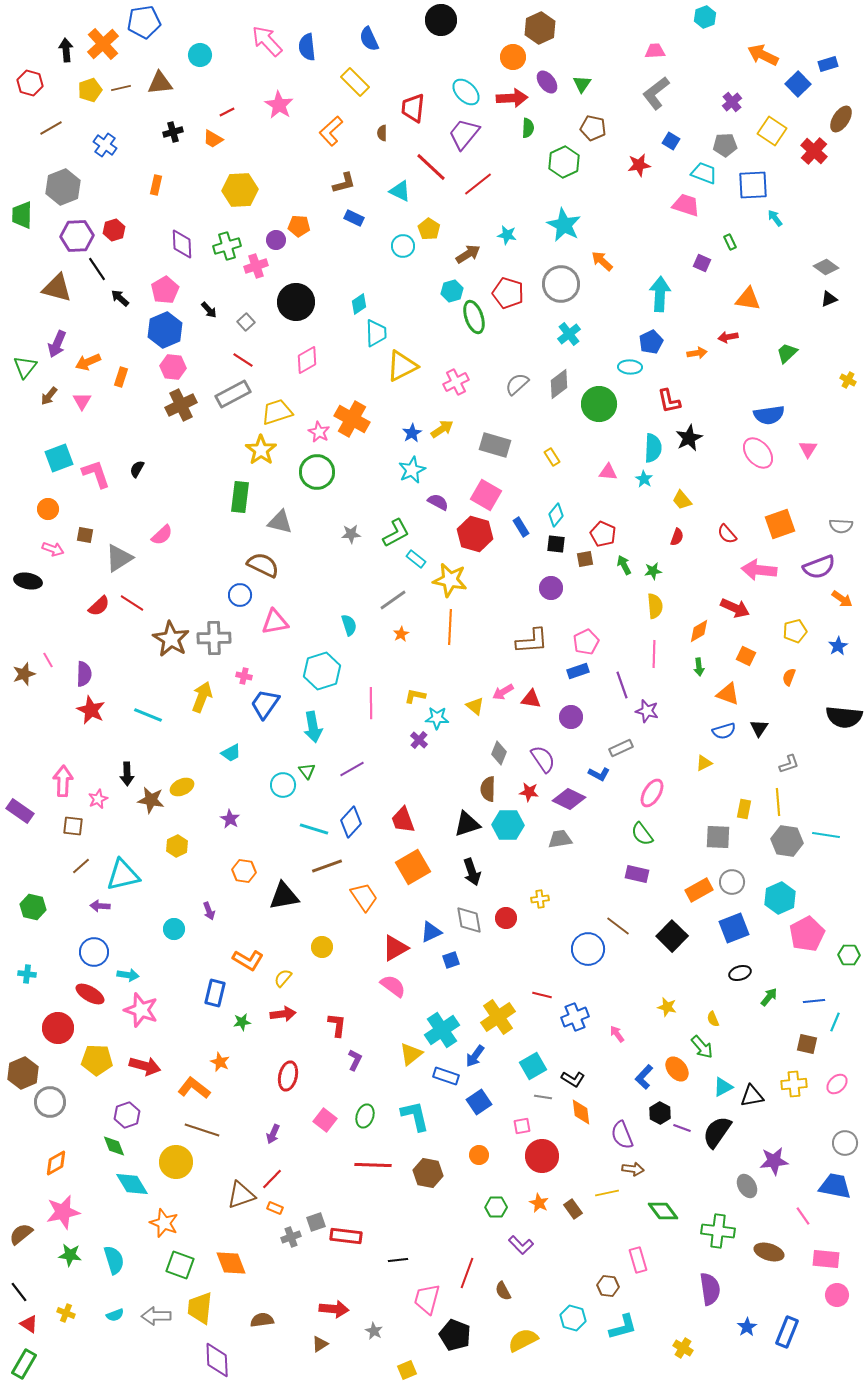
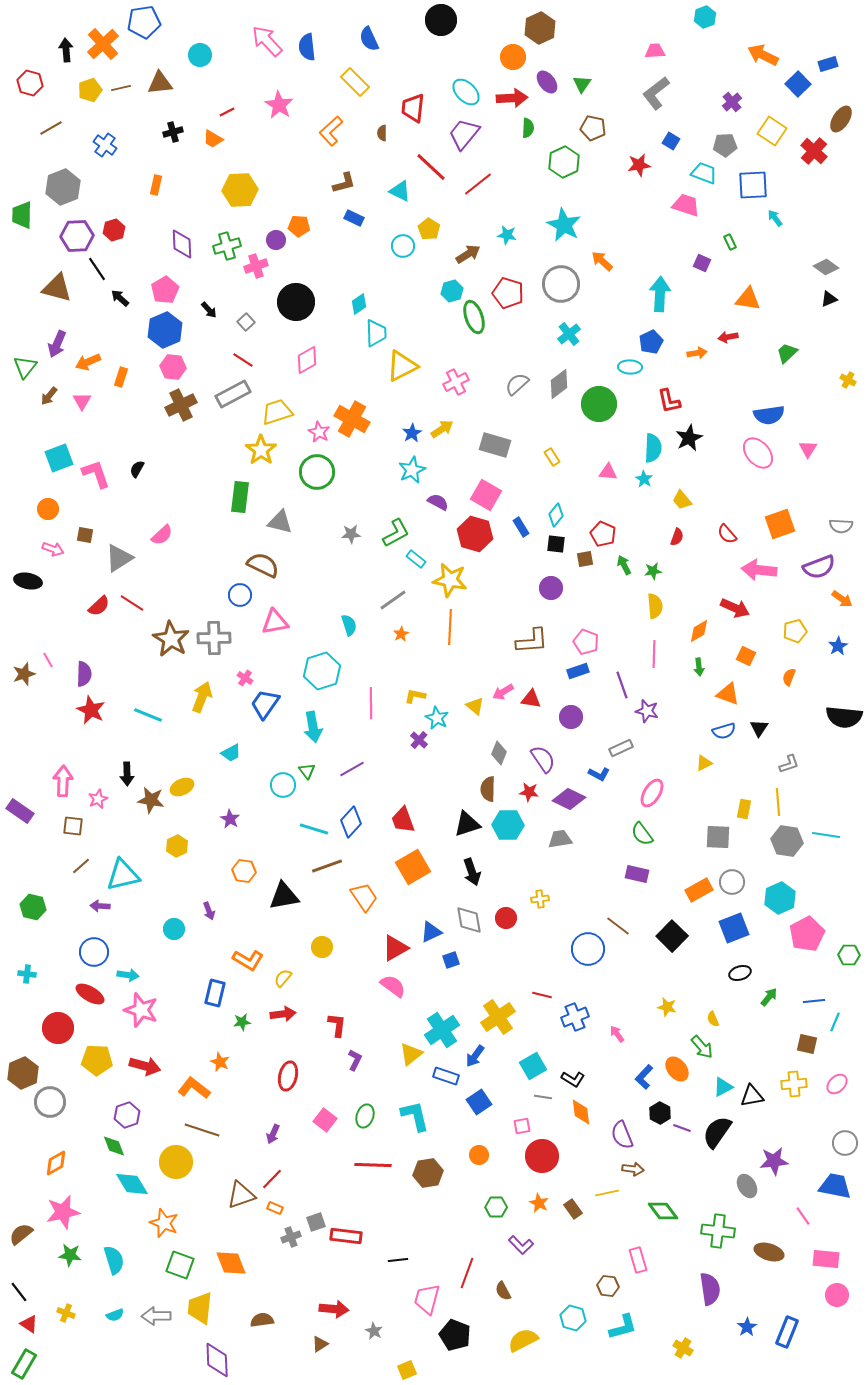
pink pentagon at (586, 642): rotated 25 degrees counterclockwise
pink cross at (244, 676): moved 1 px right, 2 px down; rotated 21 degrees clockwise
cyan star at (437, 718): rotated 25 degrees clockwise
brown hexagon at (428, 1173): rotated 20 degrees counterclockwise
